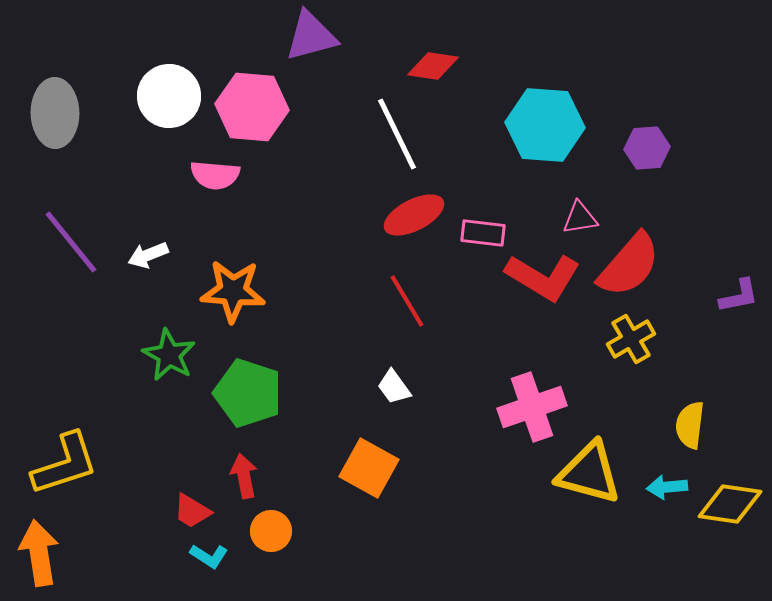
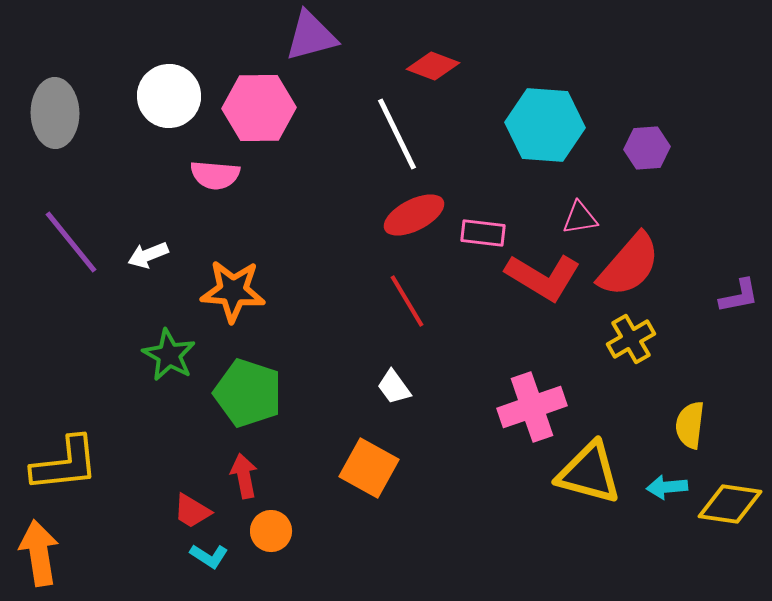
red diamond: rotated 12 degrees clockwise
pink hexagon: moved 7 px right, 1 px down; rotated 6 degrees counterclockwise
yellow L-shape: rotated 12 degrees clockwise
